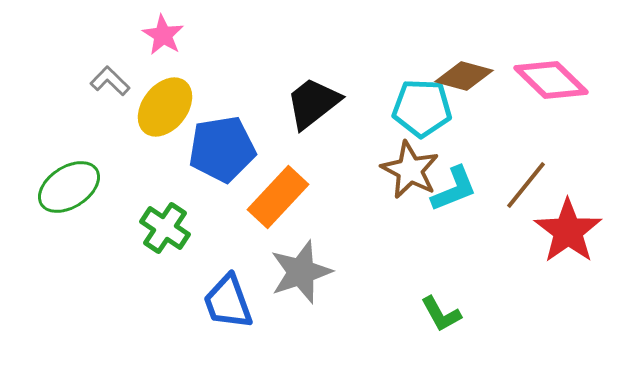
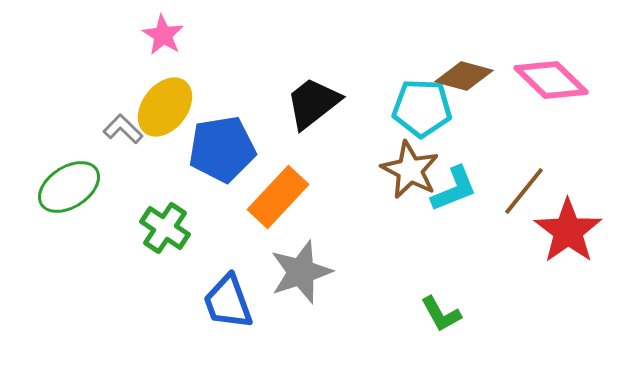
gray L-shape: moved 13 px right, 48 px down
brown line: moved 2 px left, 6 px down
